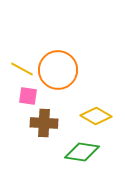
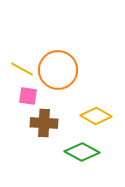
green diamond: rotated 20 degrees clockwise
